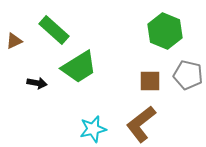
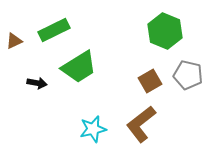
green rectangle: rotated 68 degrees counterclockwise
brown square: rotated 30 degrees counterclockwise
